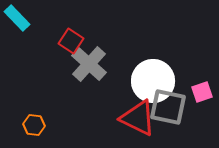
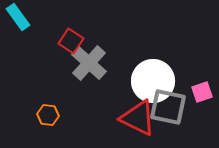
cyan rectangle: moved 1 px right, 1 px up; rotated 8 degrees clockwise
gray cross: moved 1 px up
orange hexagon: moved 14 px right, 10 px up
